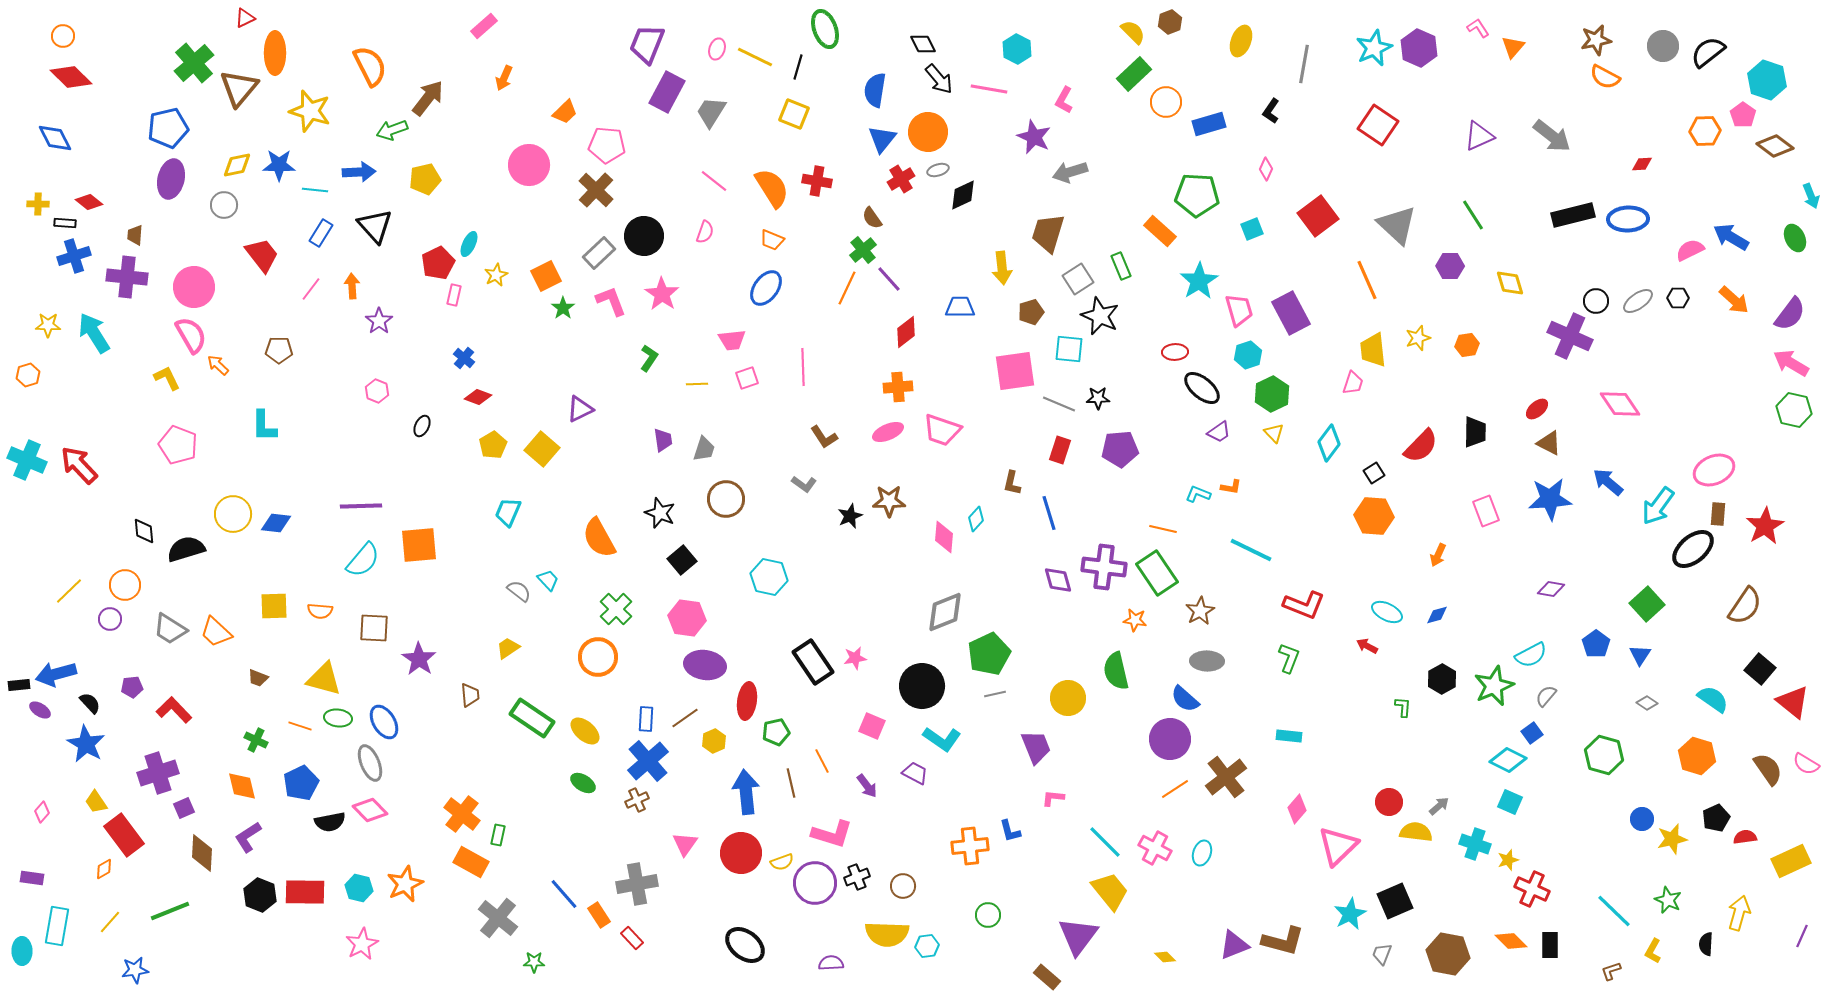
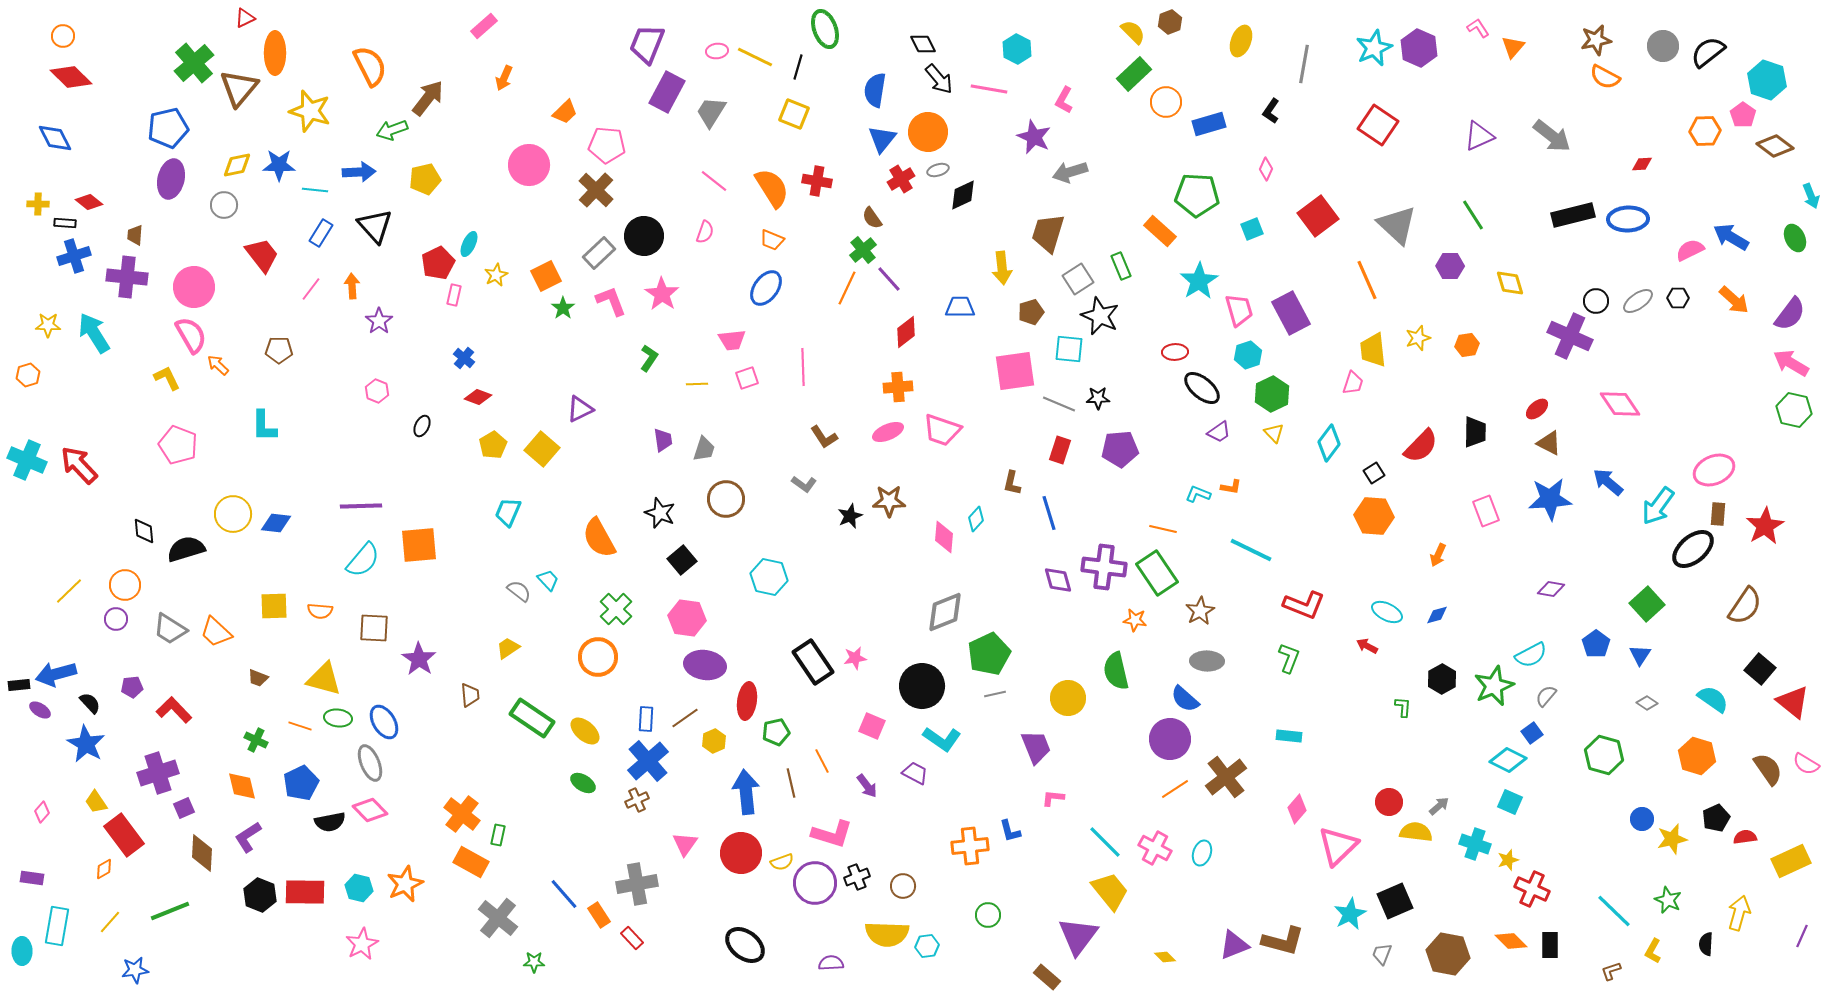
pink ellipse at (717, 49): moved 2 px down; rotated 65 degrees clockwise
purple circle at (110, 619): moved 6 px right
